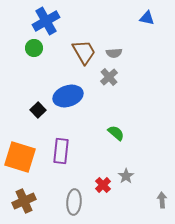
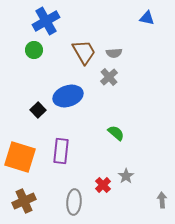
green circle: moved 2 px down
